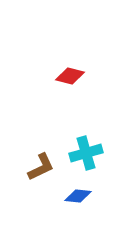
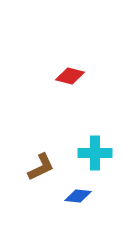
cyan cross: moved 9 px right; rotated 16 degrees clockwise
